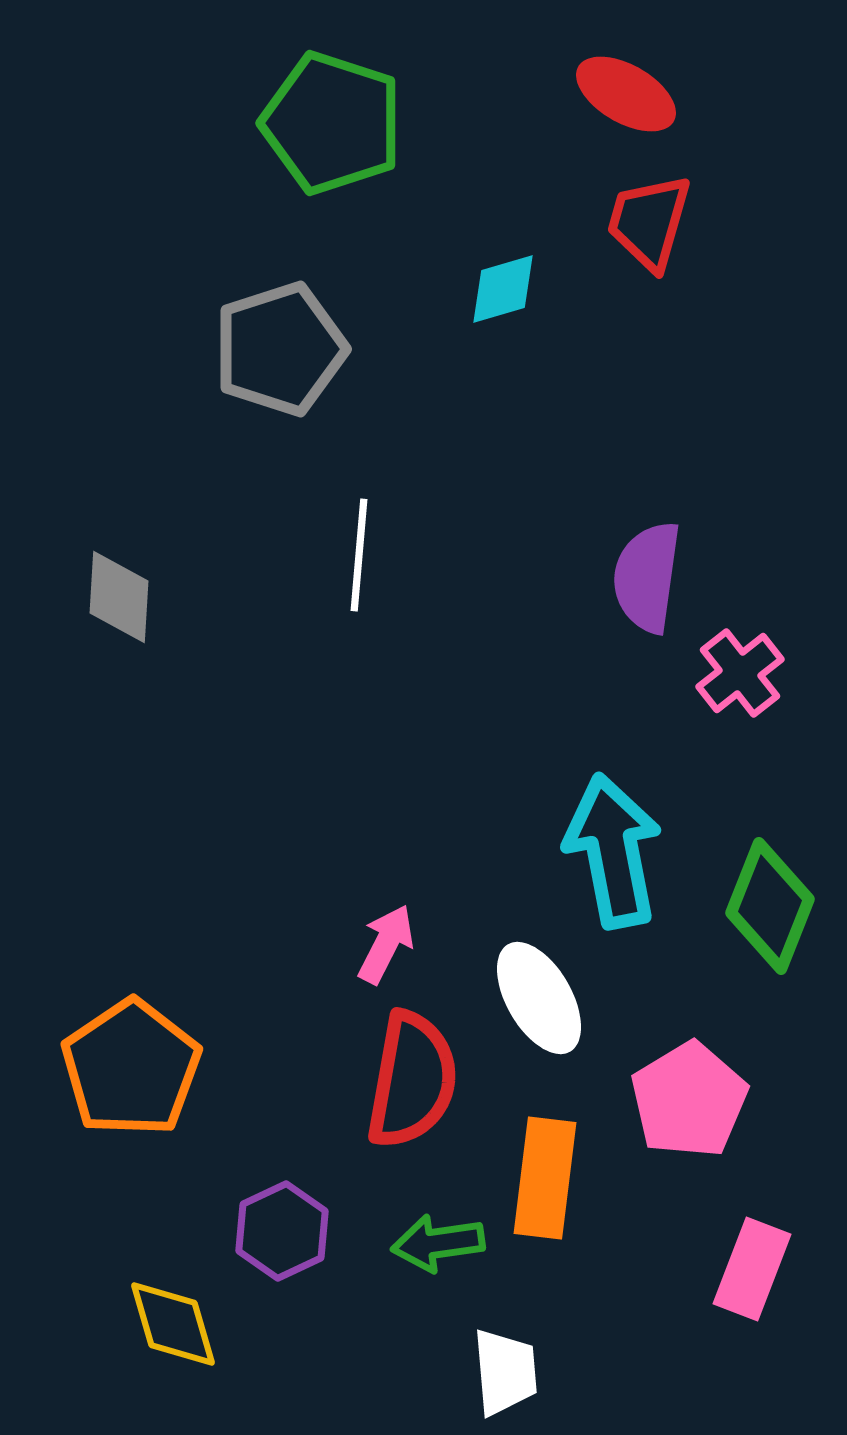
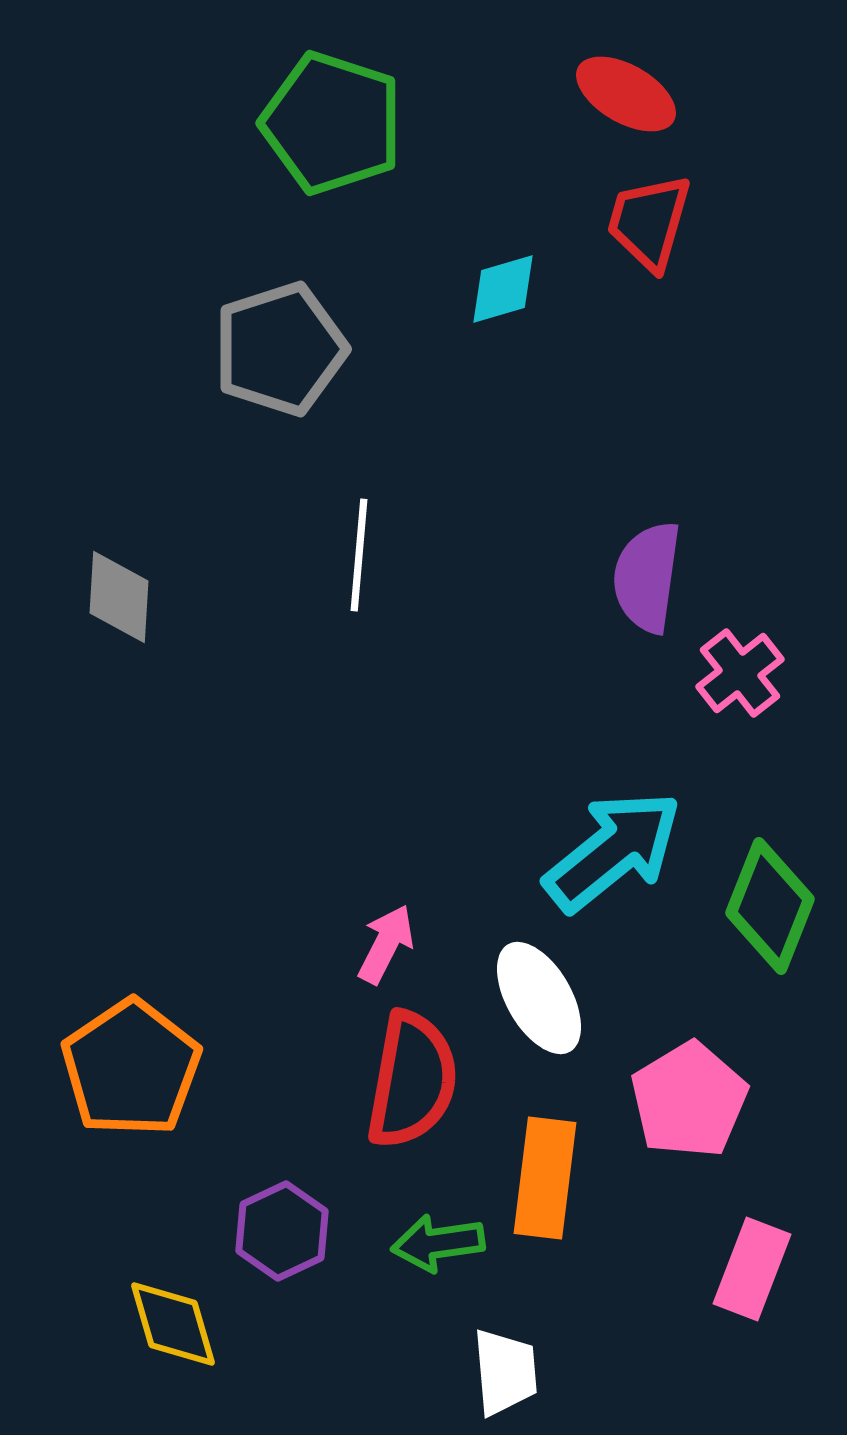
cyan arrow: rotated 62 degrees clockwise
